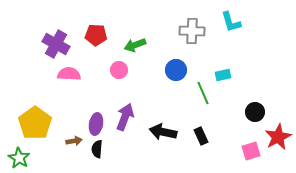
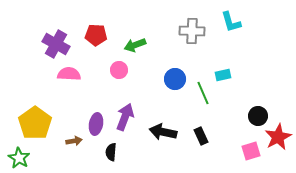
blue circle: moved 1 px left, 9 px down
black circle: moved 3 px right, 4 px down
black semicircle: moved 14 px right, 3 px down
